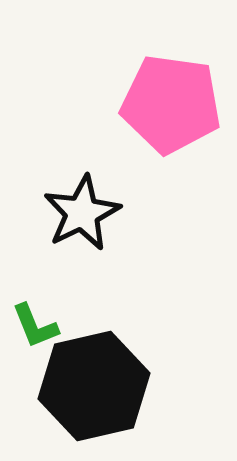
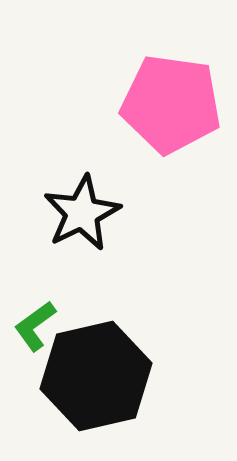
green L-shape: rotated 76 degrees clockwise
black hexagon: moved 2 px right, 10 px up
